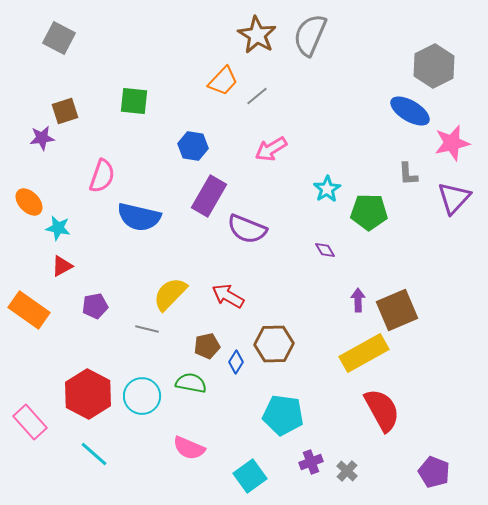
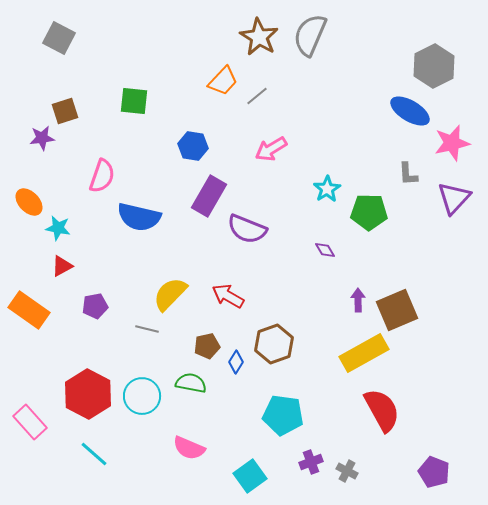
brown star at (257, 35): moved 2 px right, 2 px down
brown hexagon at (274, 344): rotated 18 degrees counterclockwise
gray cross at (347, 471): rotated 15 degrees counterclockwise
